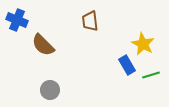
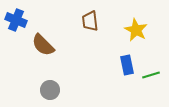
blue cross: moved 1 px left
yellow star: moved 7 px left, 14 px up
blue rectangle: rotated 18 degrees clockwise
